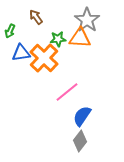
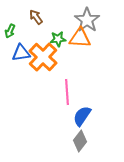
orange cross: moved 1 px left, 1 px up
pink line: rotated 55 degrees counterclockwise
